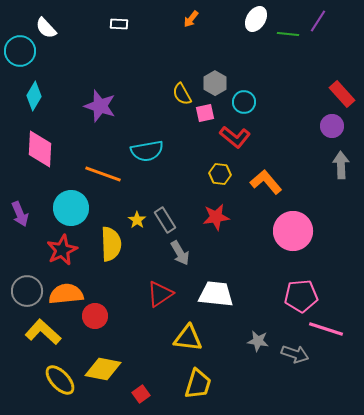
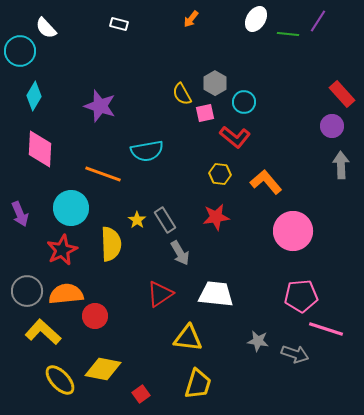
white rectangle at (119, 24): rotated 12 degrees clockwise
